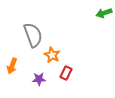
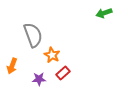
red rectangle: moved 3 px left; rotated 24 degrees clockwise
